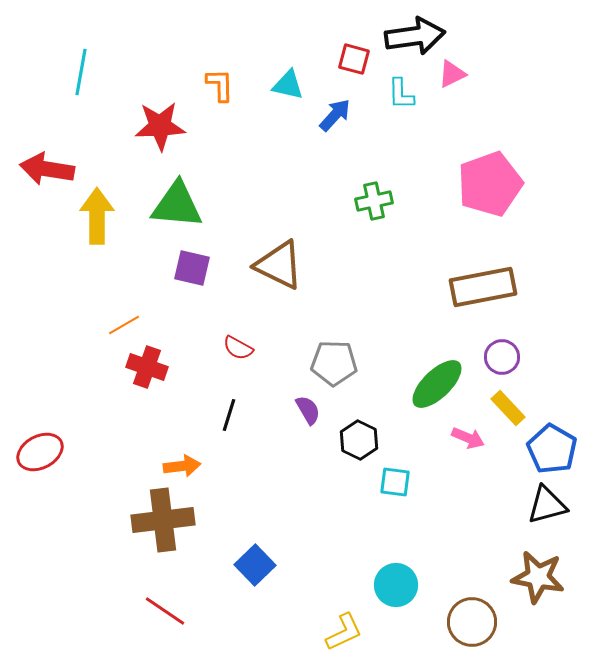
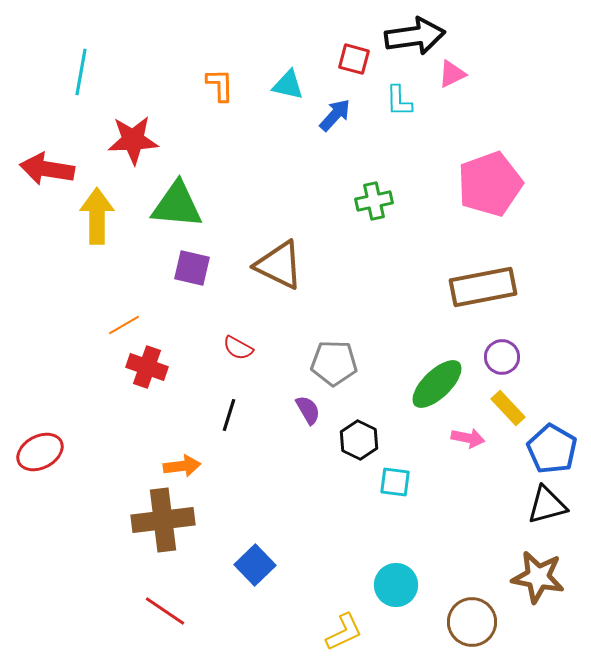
cyan L-shape: moved 2 px left, 7 px down
red star: moved 27 px left, 14 px down
pink arrow: rotated 12 degrees counterclockwise
